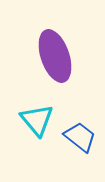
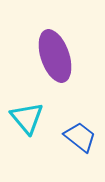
cyan triangle: moved 10 px left, 2 px up
